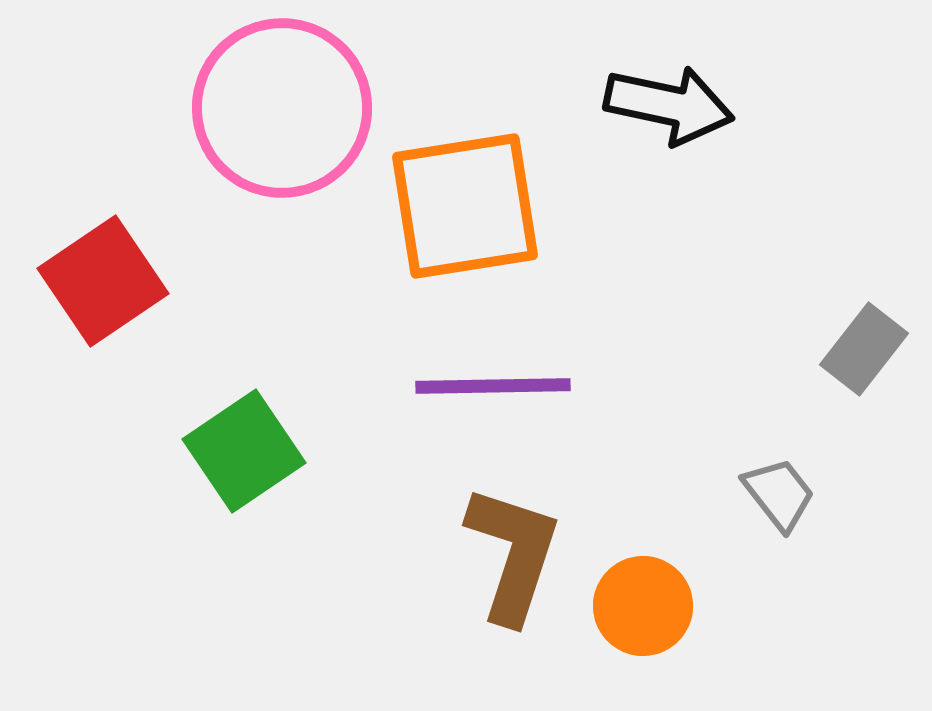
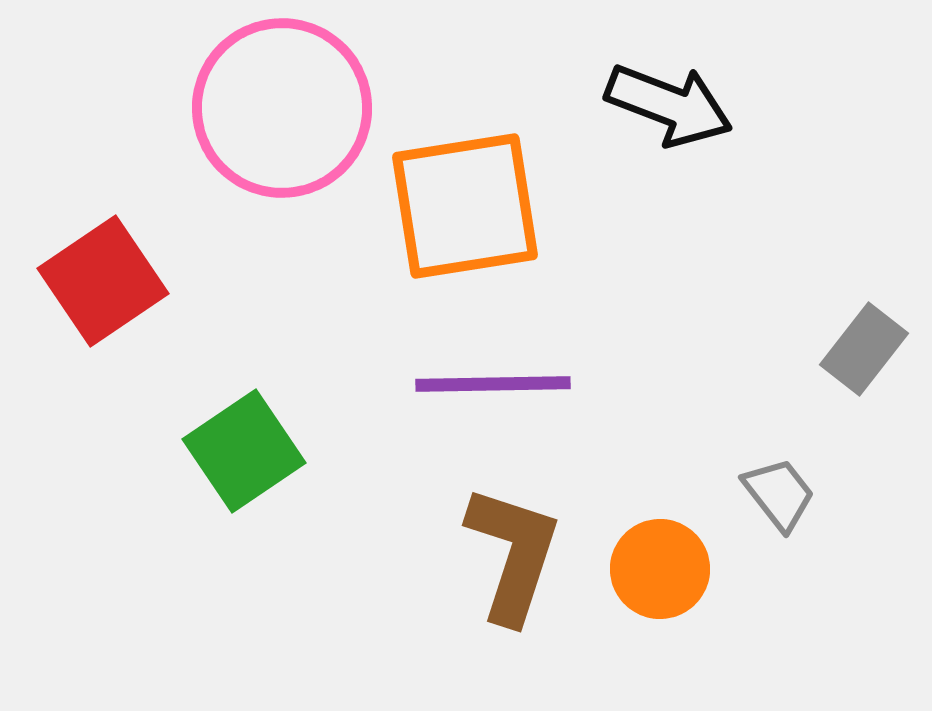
black arrow: rotated 9 degrees clockwise
purple line: moved 2 px up
orange circle: moved 17 px right, 37 px up
